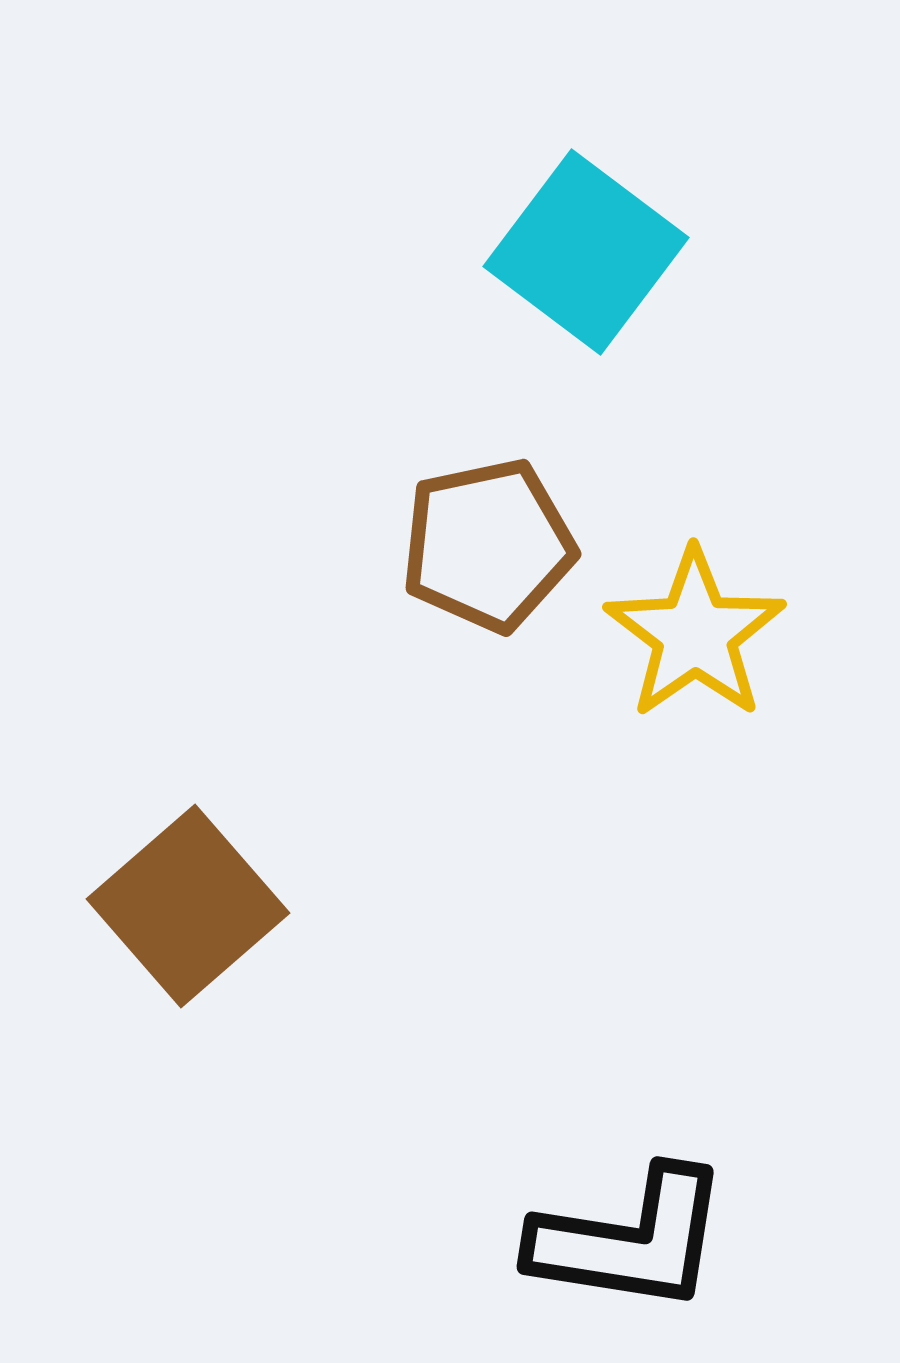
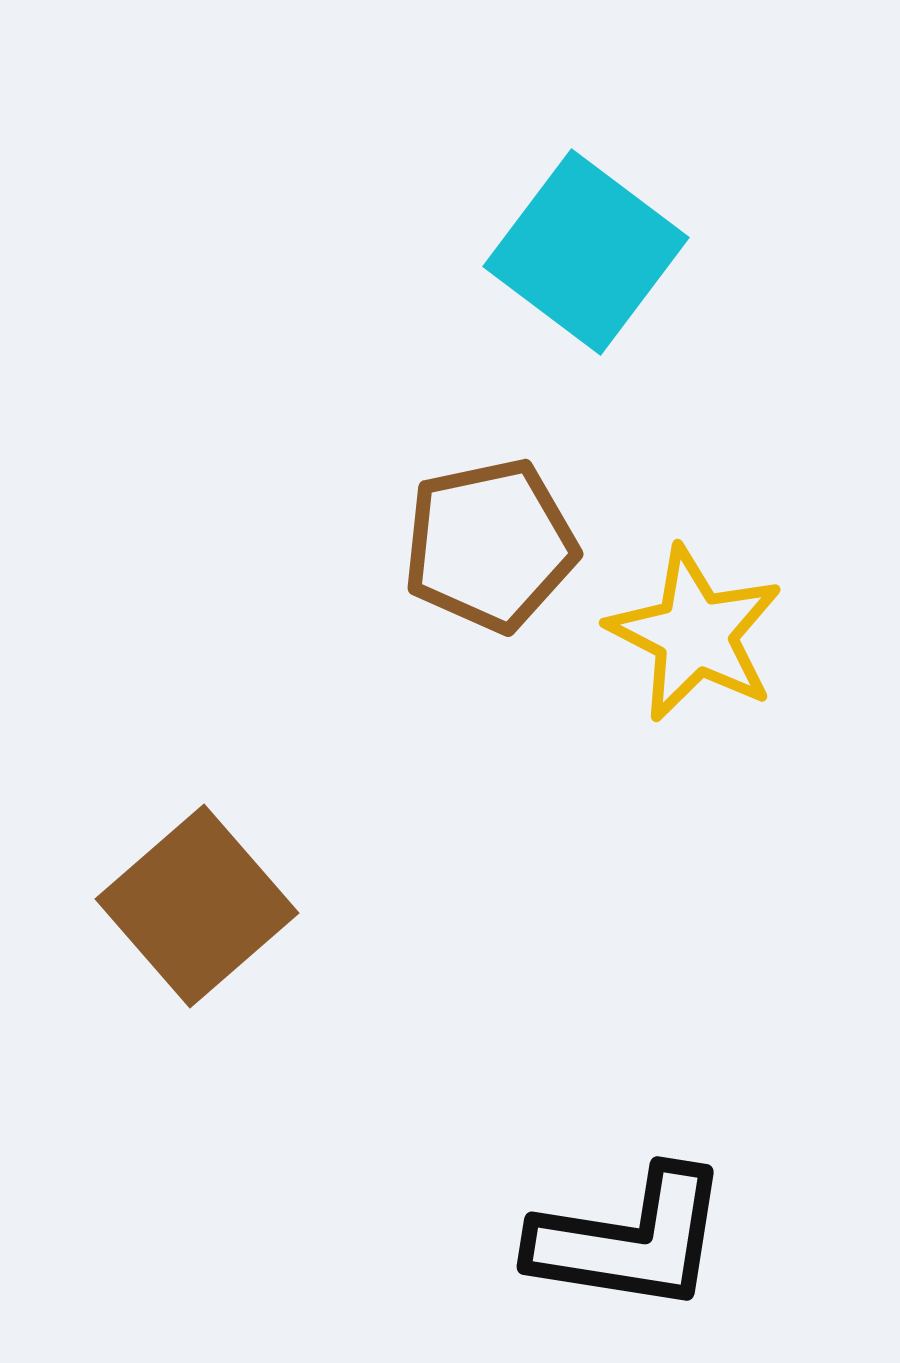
brown pentagon: moved 2 px right
yellow star: rotated 10 degrees counterclockwise
brown square: moved 9 px right
